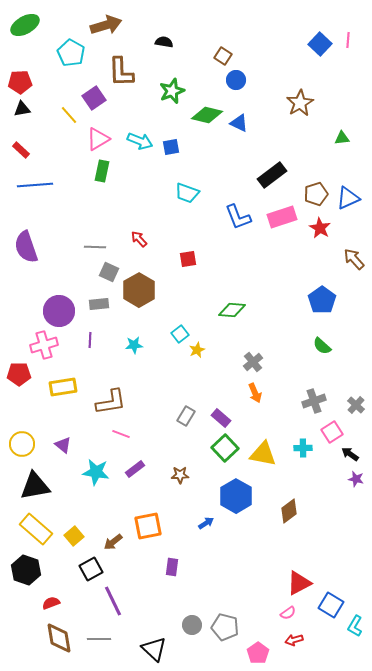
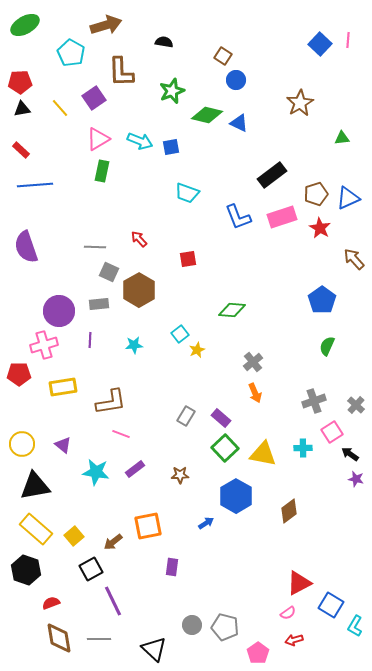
yellow line at (69, 115): moved 9 px left, 7 px up
green semicircle at (322, 346): moved 5 px right; rotated 72 degrees clockwise
